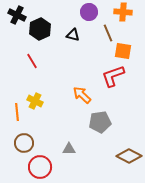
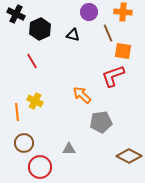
black cross: moved 1 px left, 1 px up
gray pentagon: moved 1 px right
